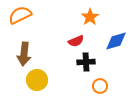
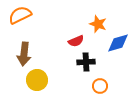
orange star: moved 8 px right, 7 px down; rotated 18 degrees counterclockwise
blue diamond: moved 2 px right, 2 px down
